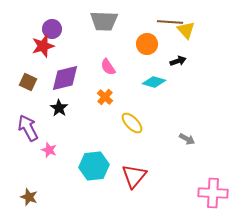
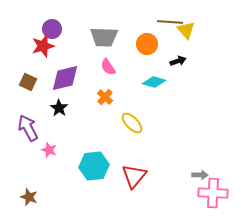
gray trapezoid: moved 16 px down
gray arrow: moved 13 px right, 36 px down; rotated 28 degrees counterclockwise
